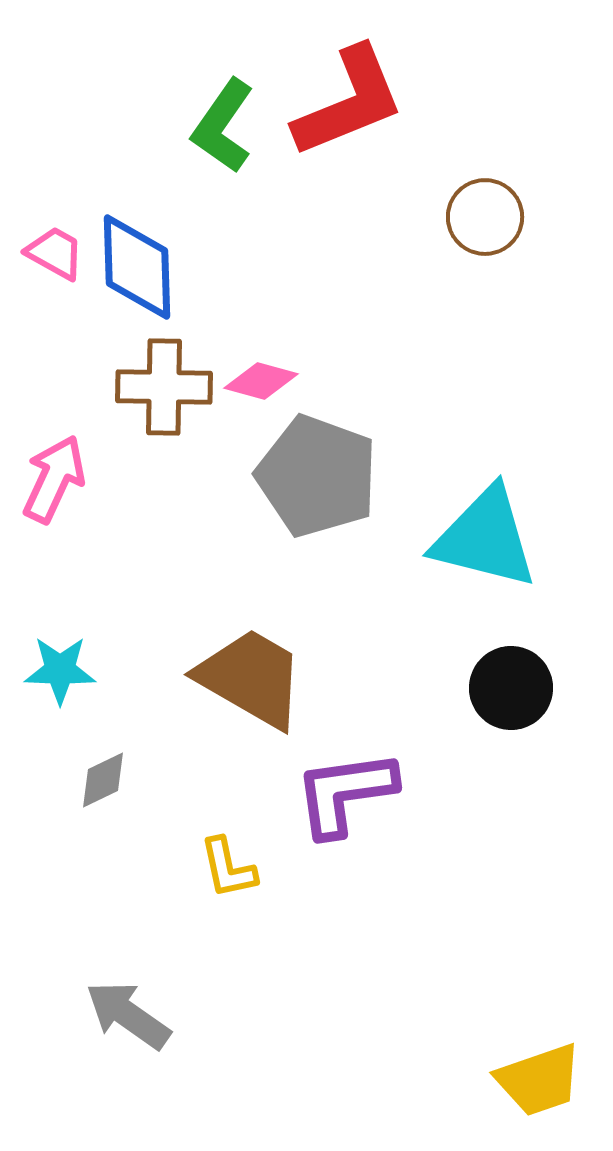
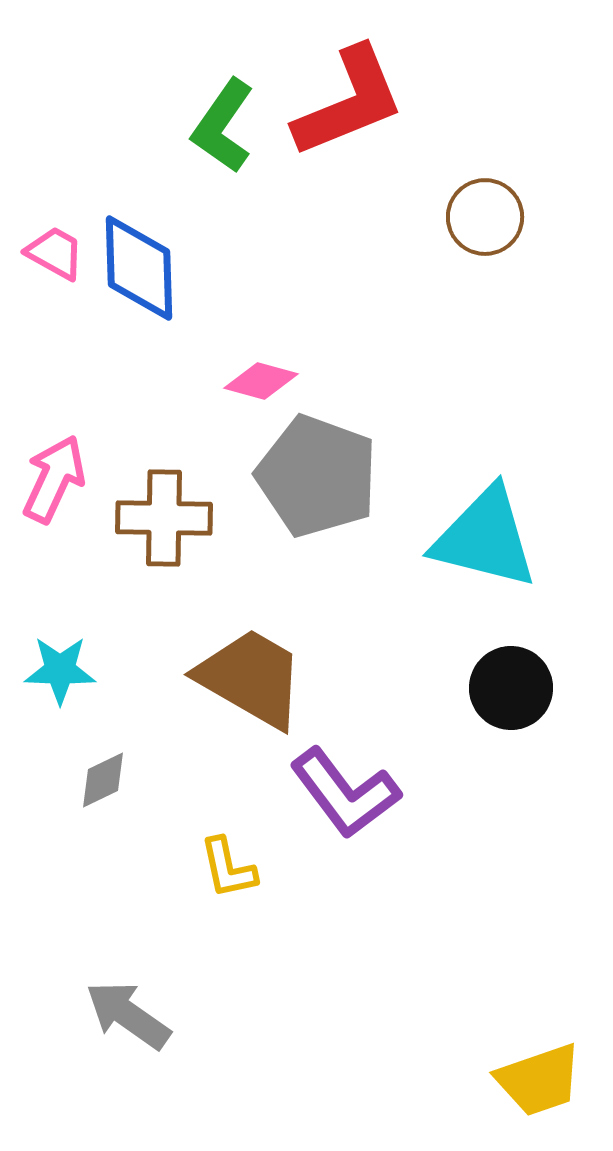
blue diamond: moved 2 px right, 1 px down
brown cross: moved 131 px down
purple L-shape: rotated 119 degrees counterclockwise
